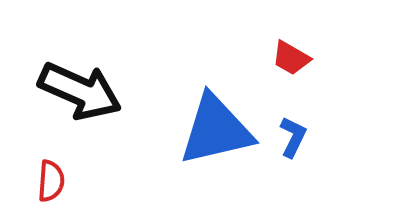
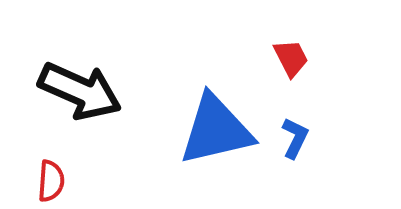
red trapezoid: rotated 147 degrees counterclockwise
blue L-shape: moved 2 px right, 1 px down
